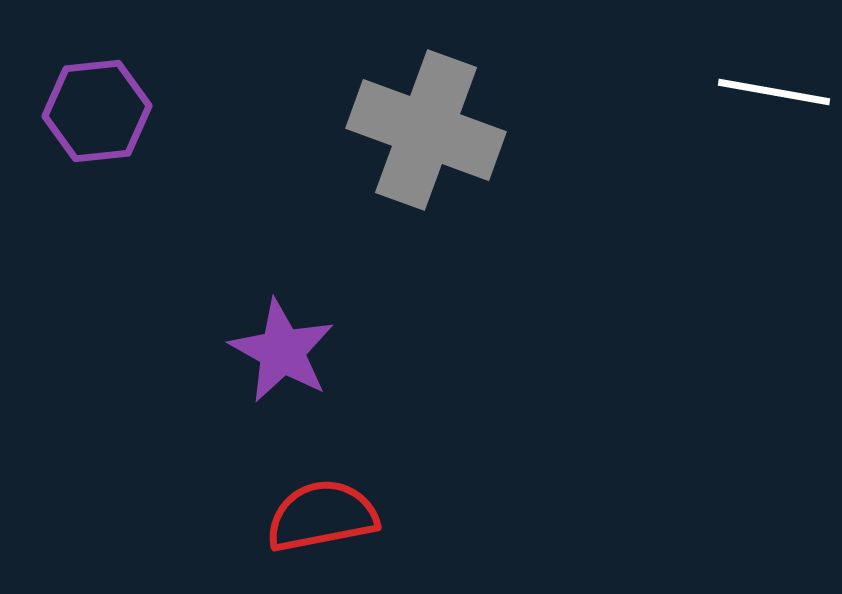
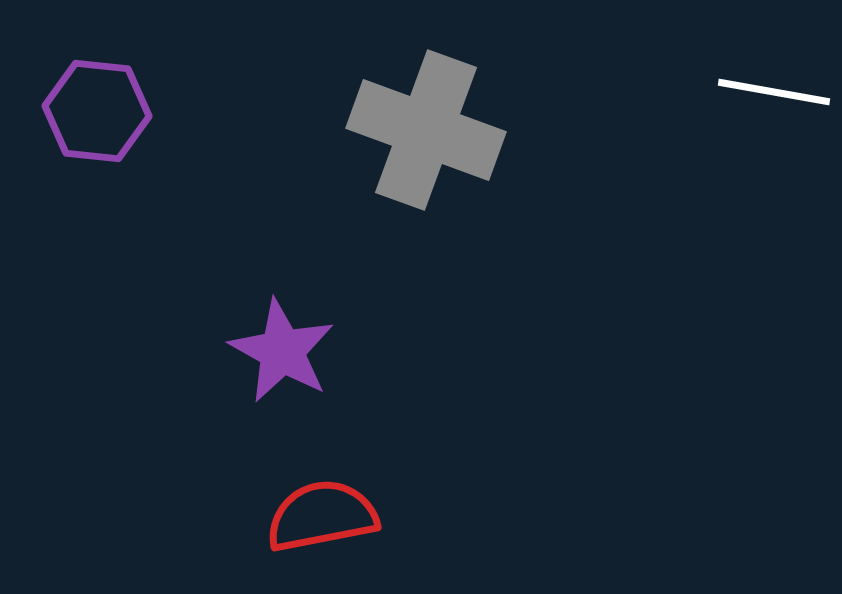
purple hexagon: rotated 12 degrees clockwise
